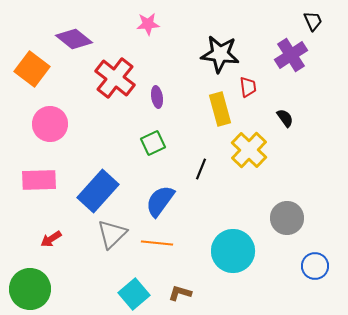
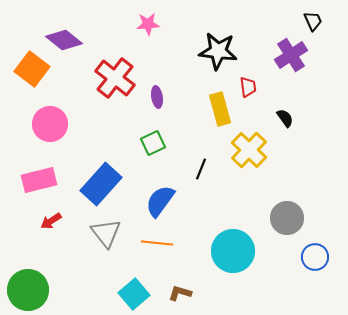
purple diamond: moved 10 px left, 1 px down
black star: moved 2 px left, 3 px up
pink rectangle: rotated 12 degrees counterclockwise
blue rectangle: moved 3 px right, 7 px up
gray triangle: moved 6 px left, 1 px up; rotated 24 degrees counterclockwise
red arrow: moved 18 px up
blue circle: moved 9 px up
green circle: moved 2 px left, 1 px down
